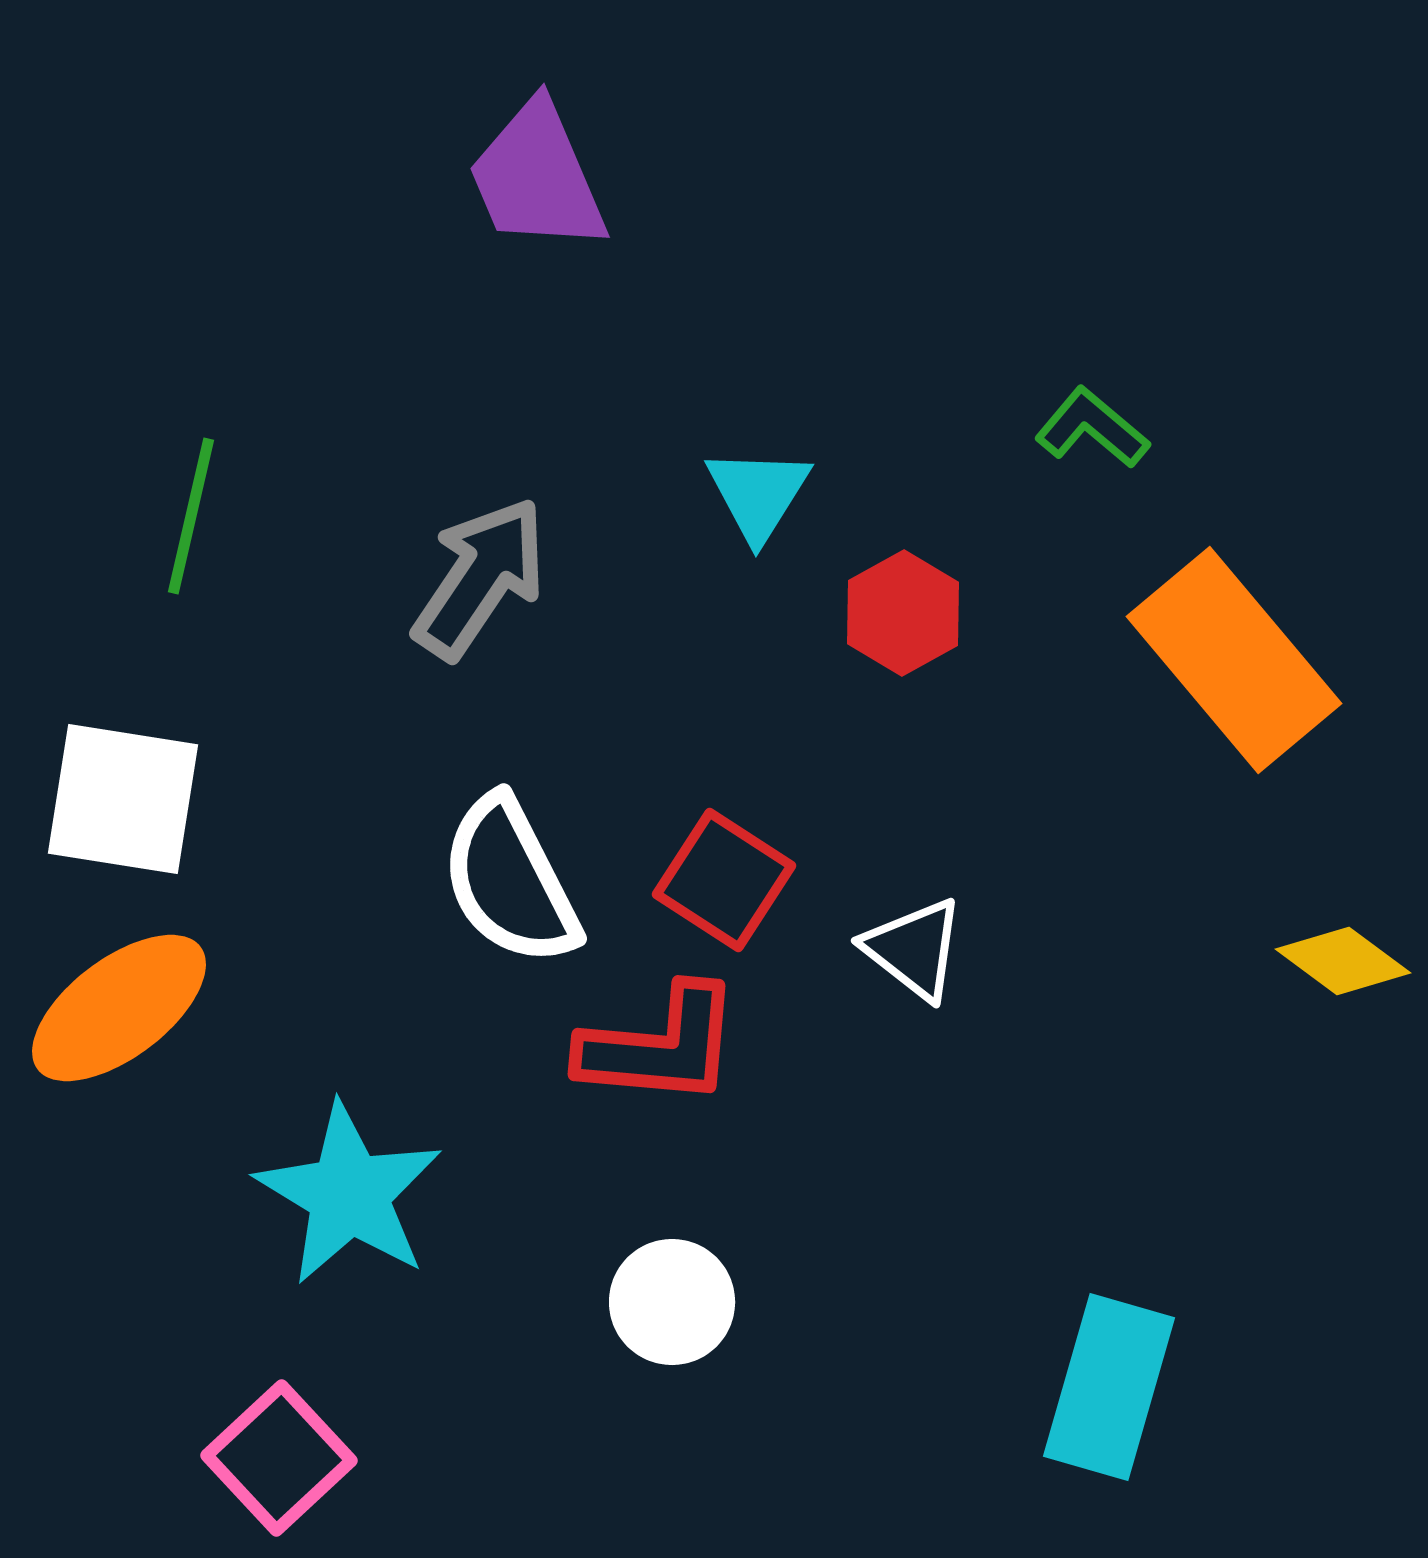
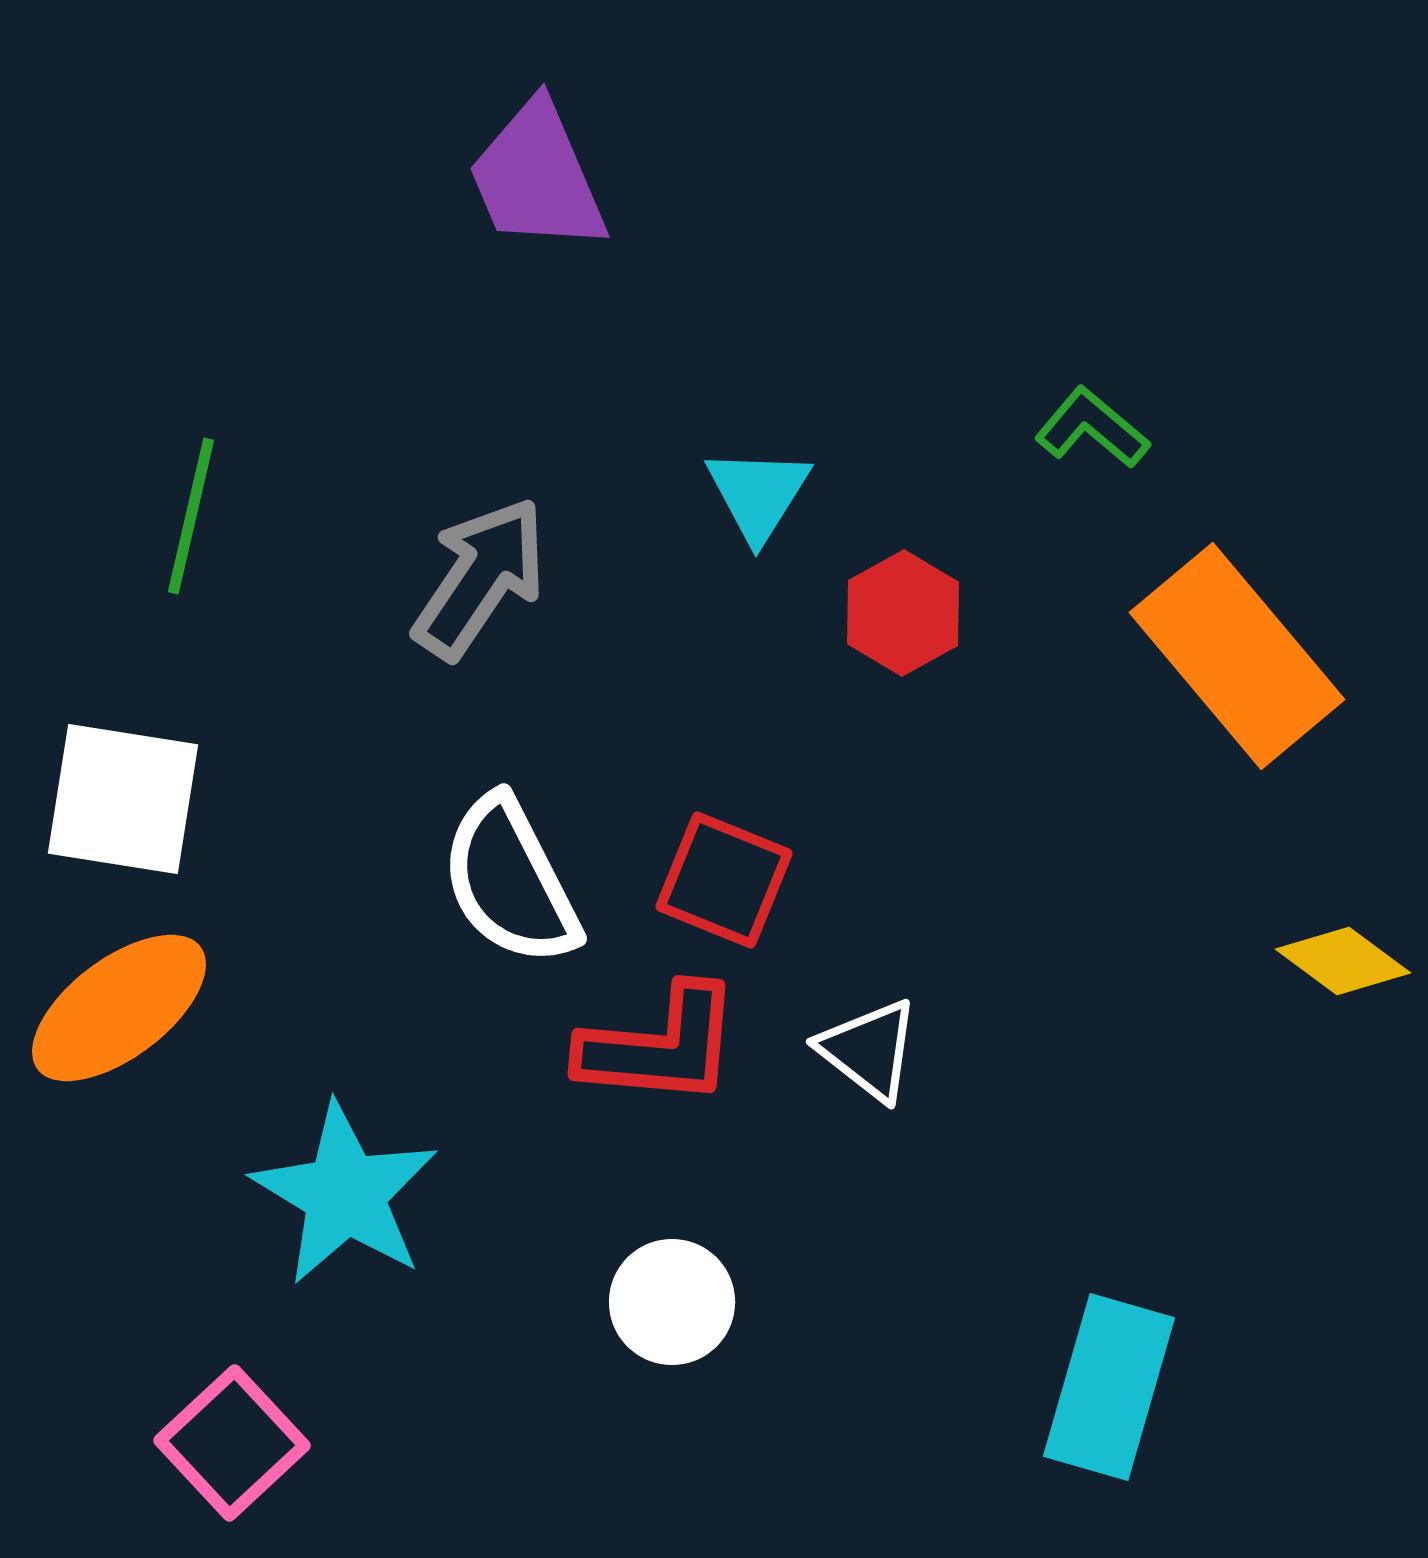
orange rectangle: moved 3 px right, 4 px up
red square: rotated 11 degrees counterclockwise
white triangle: moved 45 px left, 101 px down
cyan star: moved 4 px left
pink square: moved 47 px left, 15 px up
